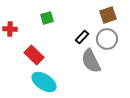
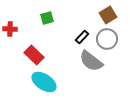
brown square: rotated 12 degrees counterclockwise
gray semicircle: rotated 25 degrees counterclockwise
